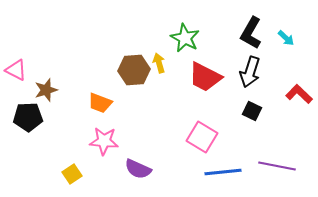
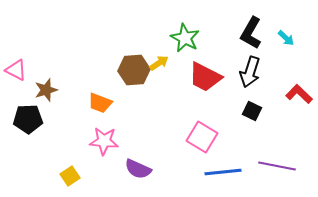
yellow arrow: rotated 72 degrees clockwise
black pentagon: moved 2 px down
yellow square: moved 2 px left, 2 px down
